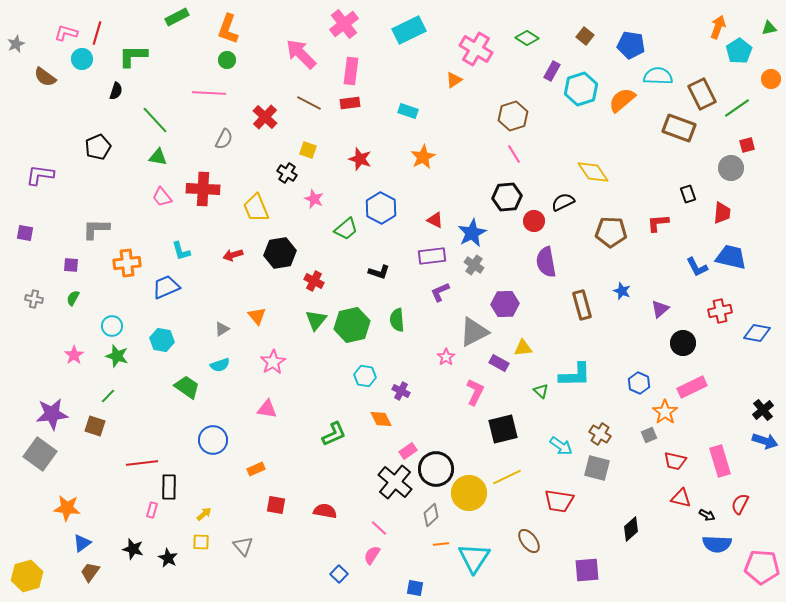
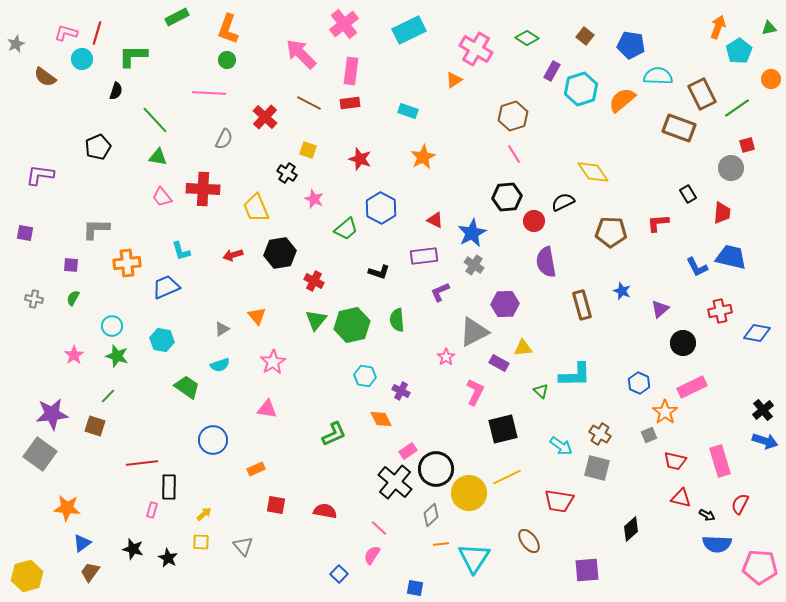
black rectangle at (688, 194): rotated 12 degrees counterclockwise
purple rectangle at (432, 256): moved 8 px left
pink pentagon at (762, 567): moved 2 px left
